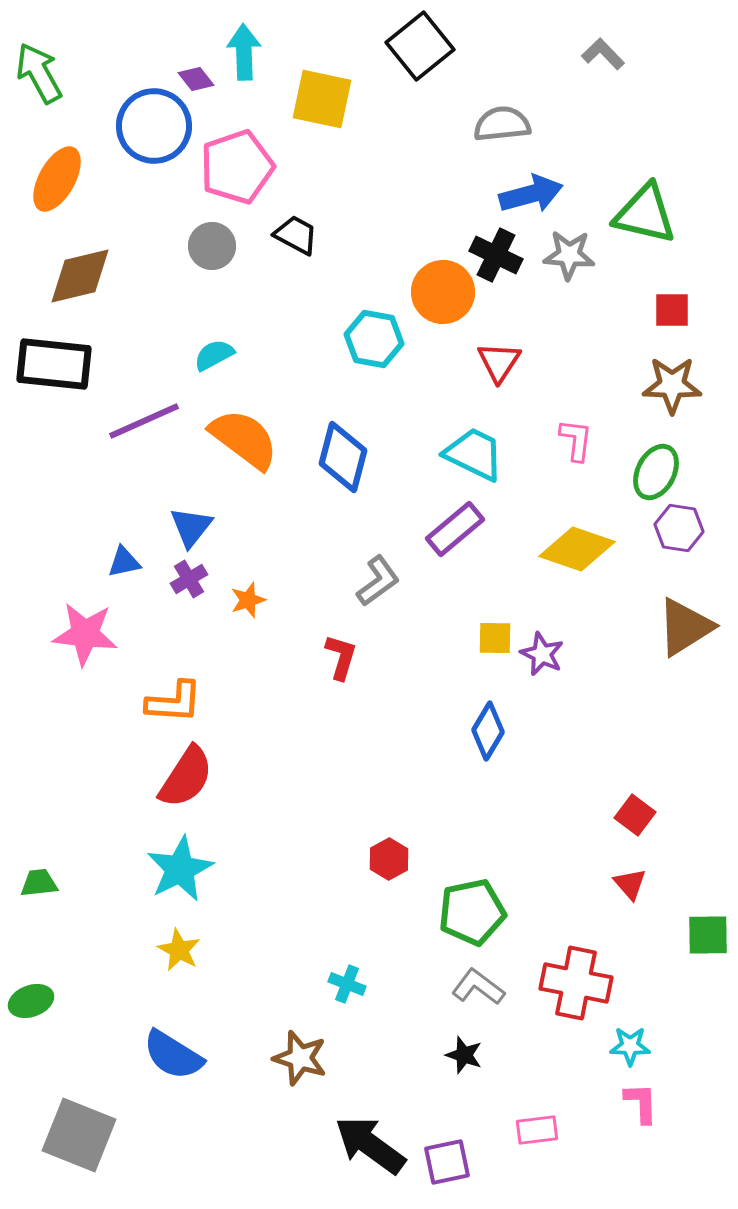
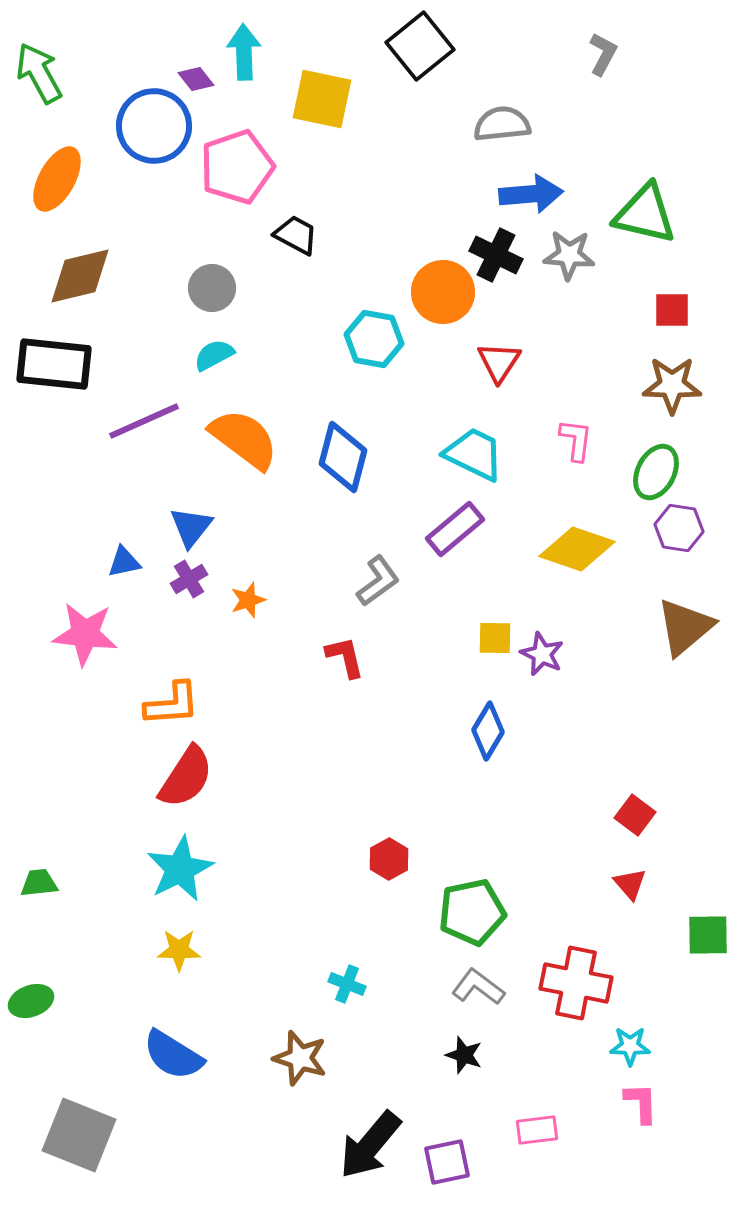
gray L-shape at (603, 54): rotated 72 degrees clockwise
blue arrow at (531, 194): rotated 10 degrees clockwise
gray circle at (212, 246): moved 42 px down
brown triangle at (685, 627): rotated 8 degrees counterclockwise
red L-shape at (341, 657): moved 4 px right; rotated 30 degrees counterclockwise
orange L-shape at (174, 702): moved 2 px left, 2 px down; rotated 8 degrees counterclockwise
yellow star at (179, 950): rotated 27 degrees counterclockwise
black arrow at (370, 1145): rotated 86 degrees counterclockwise
